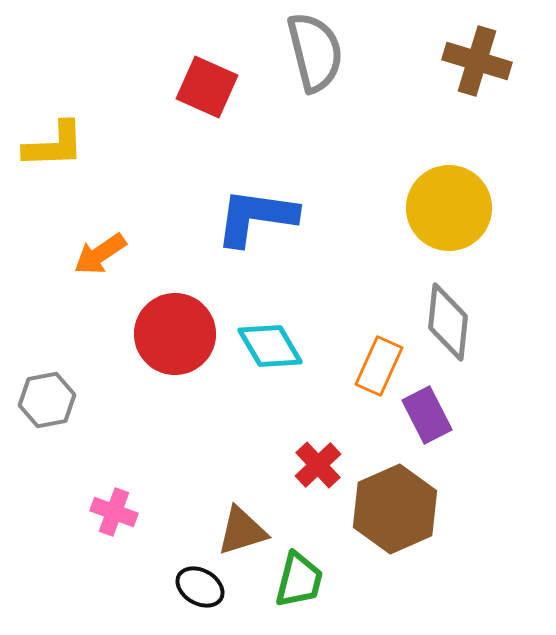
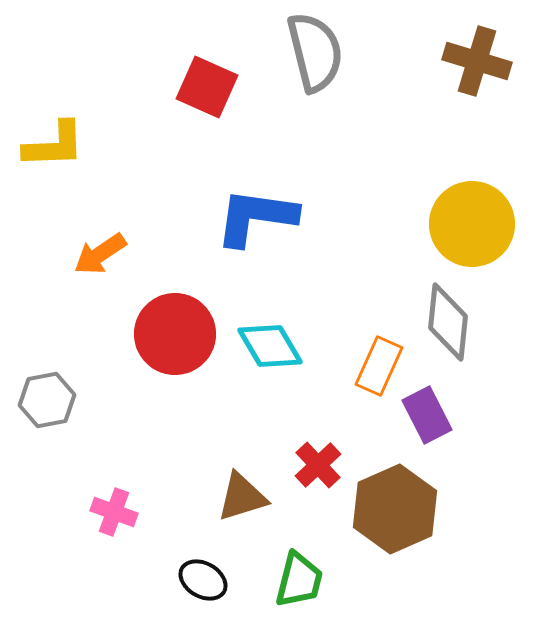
yellow circle: moved 23 px right, 16 px down
brown triangle: moved 34 px up
black ellipse: moved 3 px right, 7 px up
